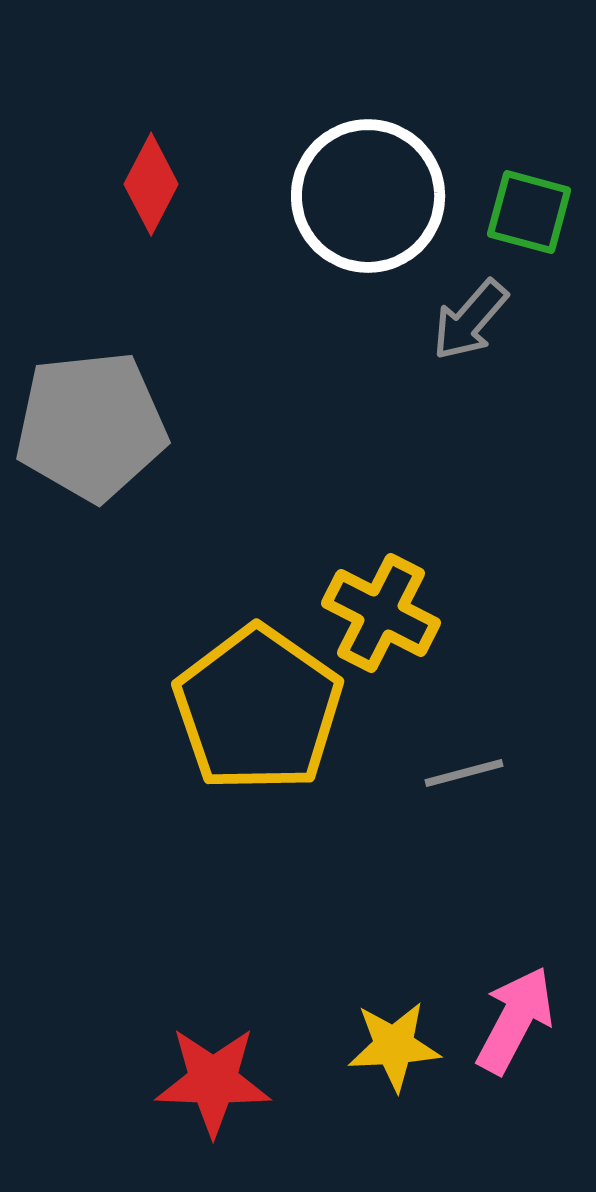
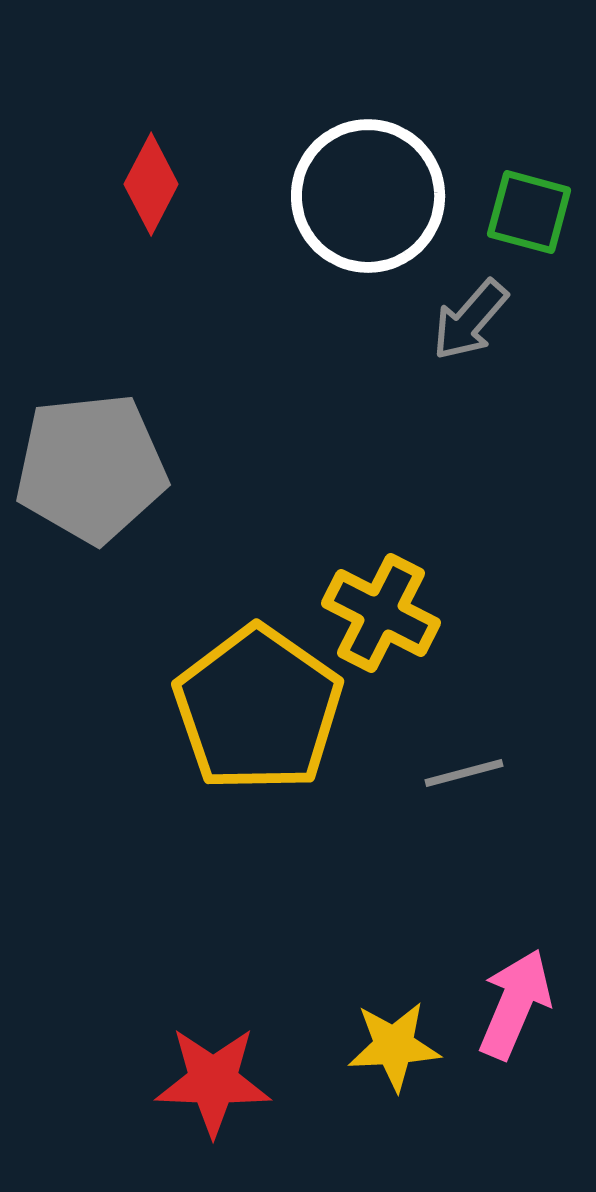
gray pentagon: moved 42 px down
pink arrow: moved 16 px up; rotated 5 degrees counterclockwise
